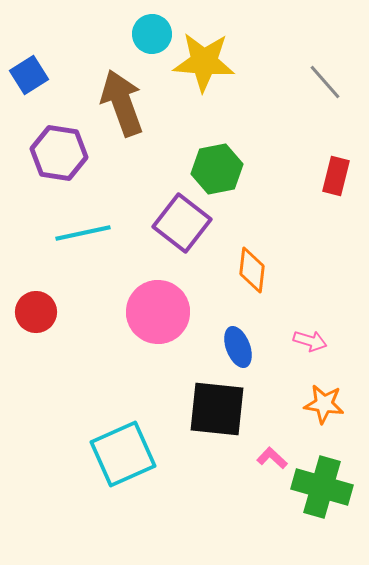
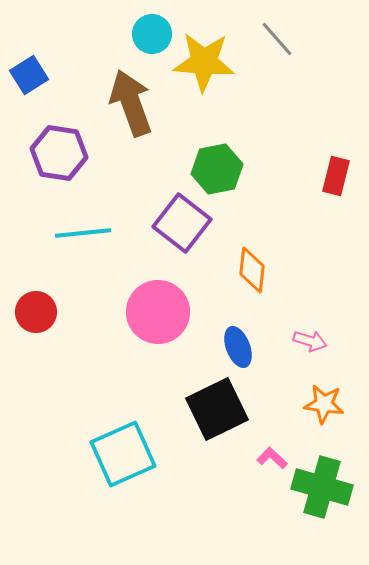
gray line: moved 48 px left, 43 px up
brown arrow: moved 9 px right
cyan line: rotated 6 degrees clockwise
black square: rotated 32 degrees counterclockwise
